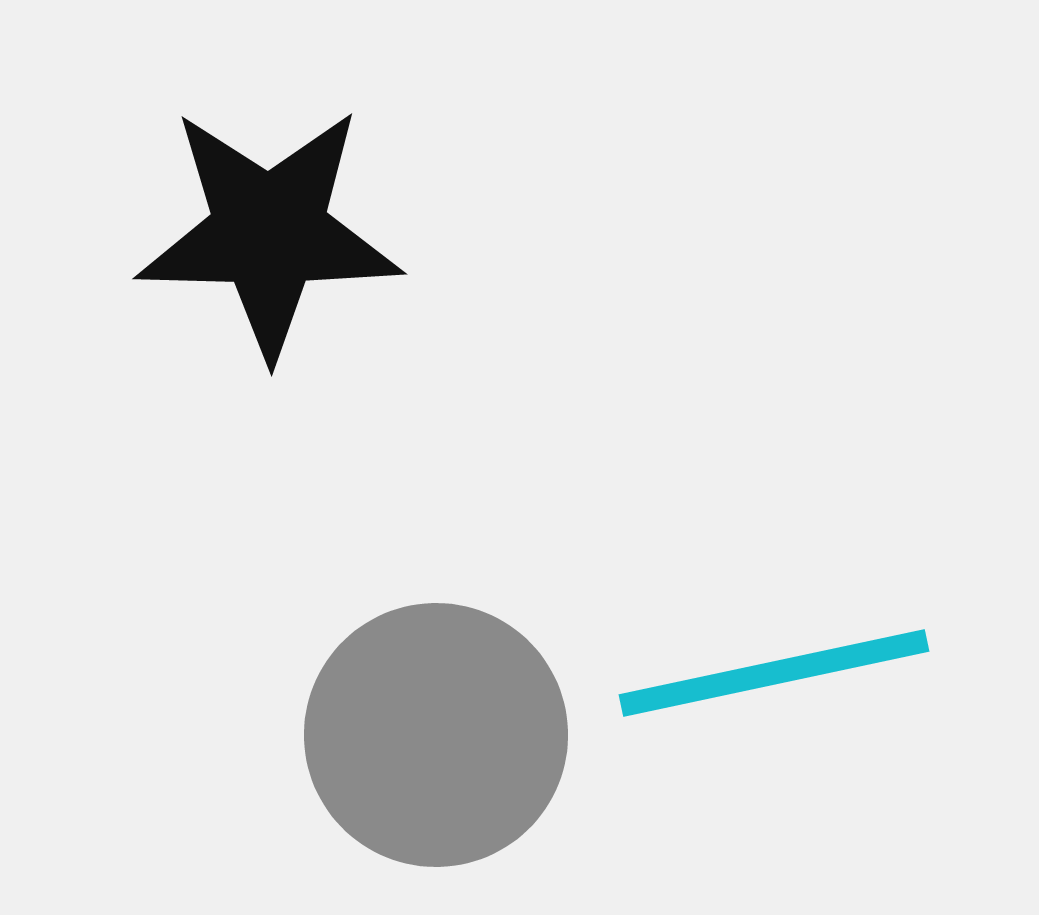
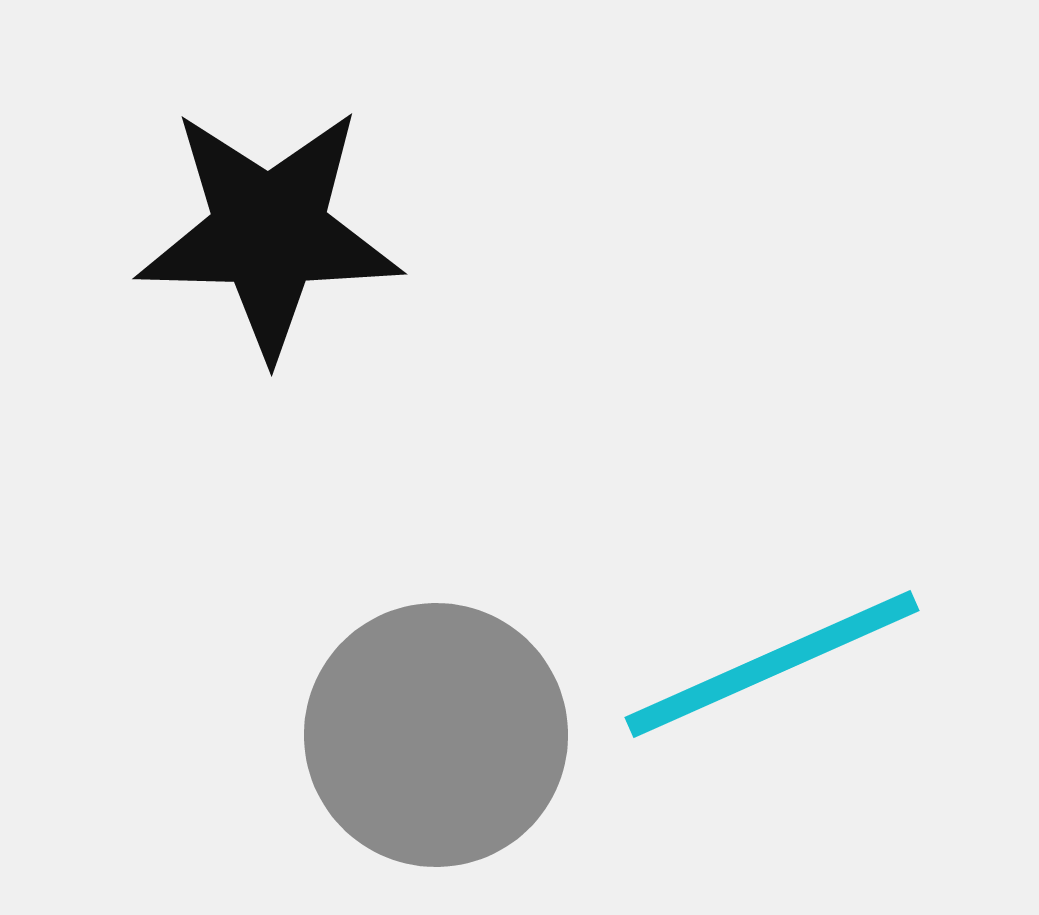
cyan line: moved 2 px left, 9 px up; rotated 12 degrees counterclockwise
